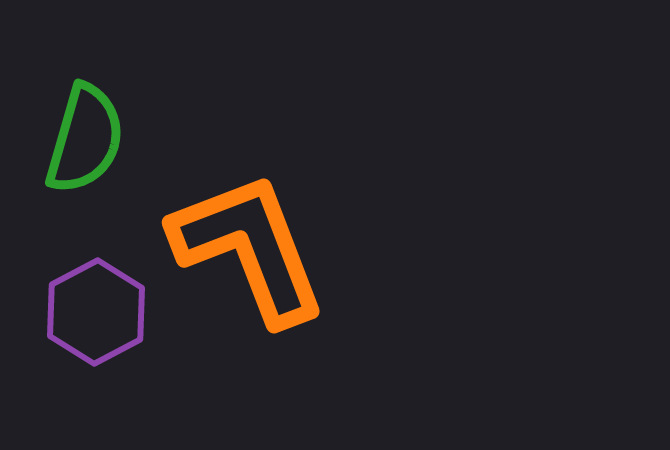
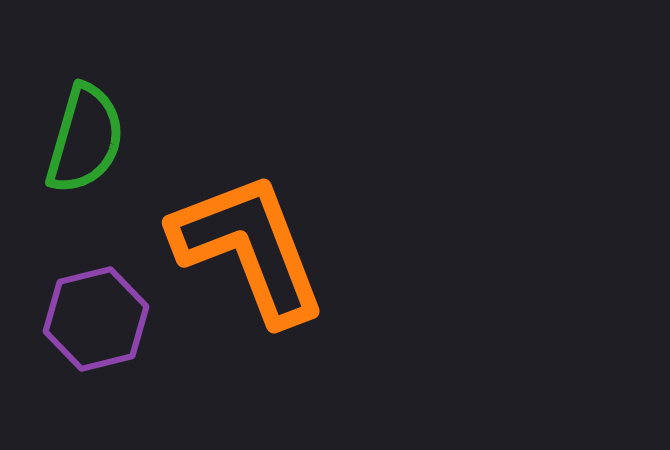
purple hexagon: moved 7 px down; rotated 14 degrees clockwise
